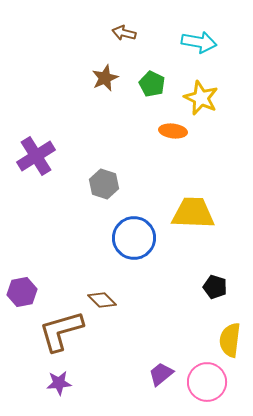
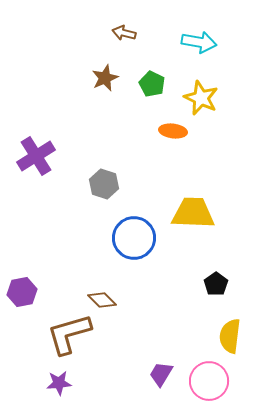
black pentagon: moved 1 px right, 3 px up; rotated 20 degrees clockwise
brown L-shape: moved 8 px right, 3 px down
yellow semicircle: moved 4 px up
purple trapezoid: rotated 20 degrees counterclockwise
pink circle: moved 2 px right, 1 px up
